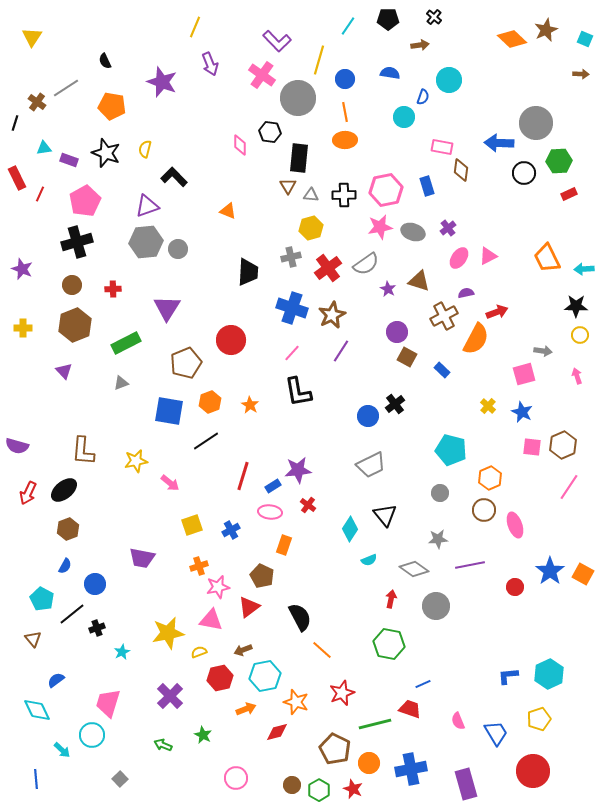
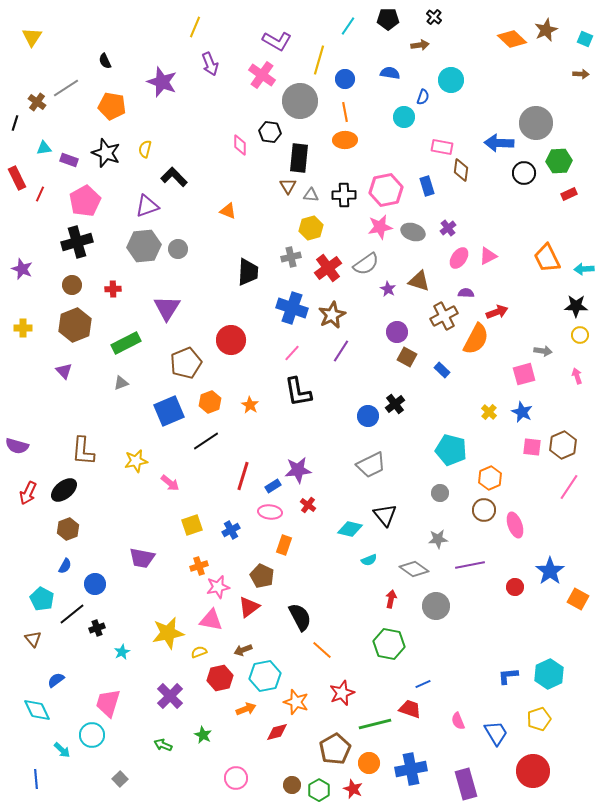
purple L-shape at (277, 41): rotated 16 degrees counterclockwise
cyan circle at (449, 80): moved 2 px right
gray circle at (298, 98): moved 2 px right, 3 px down
gray hexagon at (146, 242): moved 2 px left, 4 px down
purple semicircle at (466, 293): rotated 14 degrees clockwise
yellow cross at (488, 406): moved 1 px right, 6 px down
blue square at (169, 411): rotated 32 degrees counterclockwise
cyan diamond at (350, 529): rotated 70 degrees clockwise
orange square at (583, 574): moved 5 px left, 25 px down
brown pentagon at (335, 749): rotated 16 degrees clockwise
